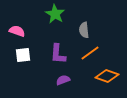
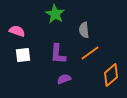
orange diamond: moved 4 px right, 1 px up; rotated 60 degrees counterclockwise
purple semicircle: moved 1 px right, 1 px up
